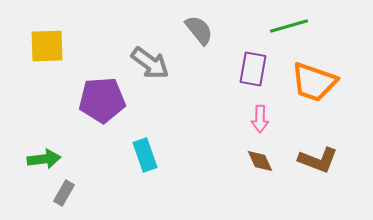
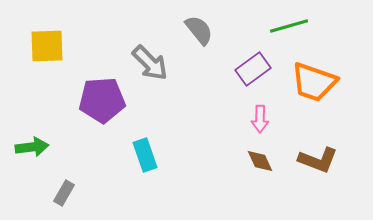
gray arrow: rotated 9 degrees clockwise
purple rectangle: rotated 44 degrees clockwise
green arrow: moved 12 px left, 12 px up
